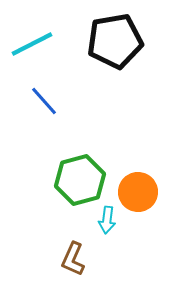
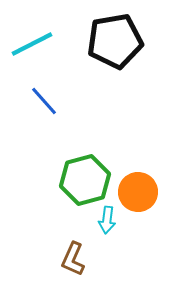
green hexagon: moved 5 px right
